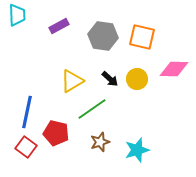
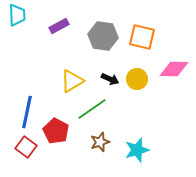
black arrow: rotated 18 degrees counterclockwise
red pentagon: moved 2 px up; rotated 15 degrees clockwise
